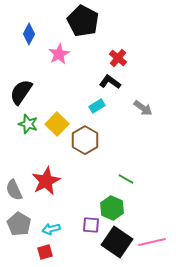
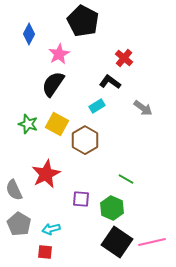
red cross: moved 6 px right
black semicircle: moved 32 px right, 8 px up
yellow square: rotated 15 degrees counterclockwise
red star: moved 7 px up
purple square: moved 10 px left, 26 px up
red square: rotated 21 degrees clockwise
